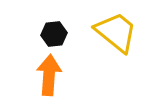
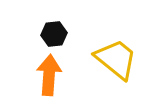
yellow trapezoid: moved 27 px down
